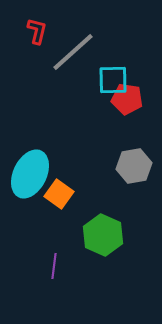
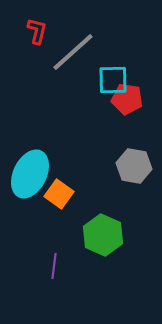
gray hexagon: rotated 20 degrees clockwise
